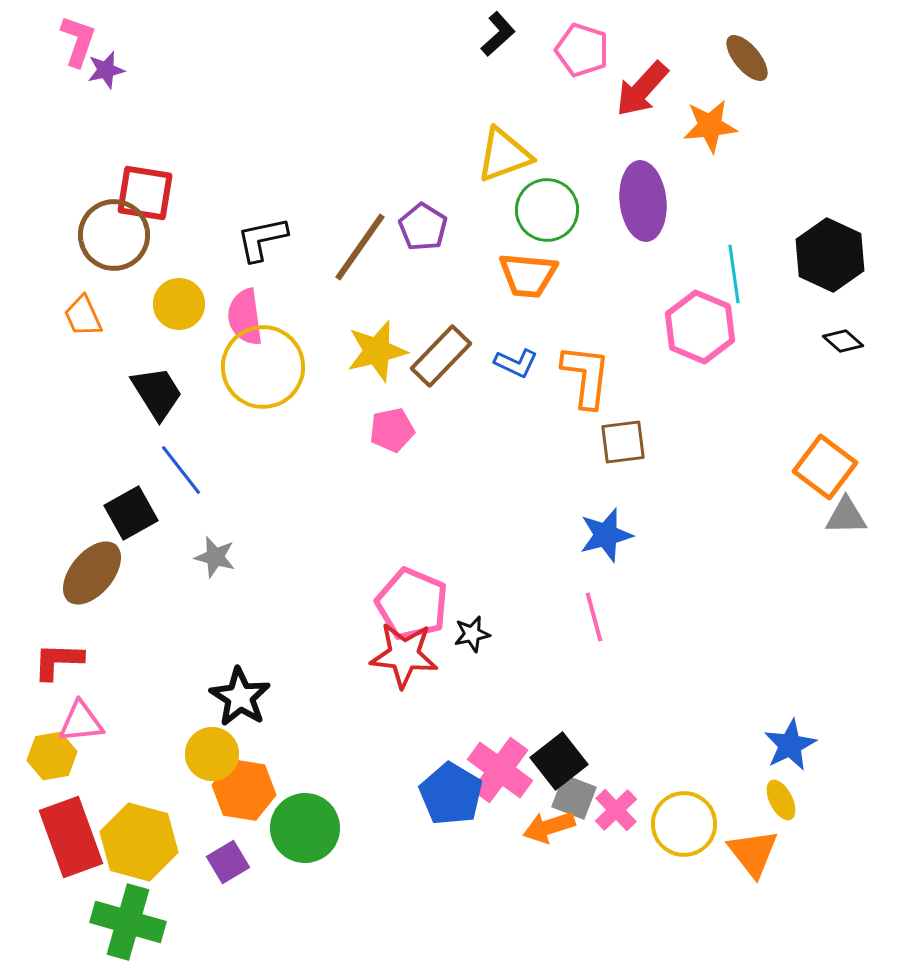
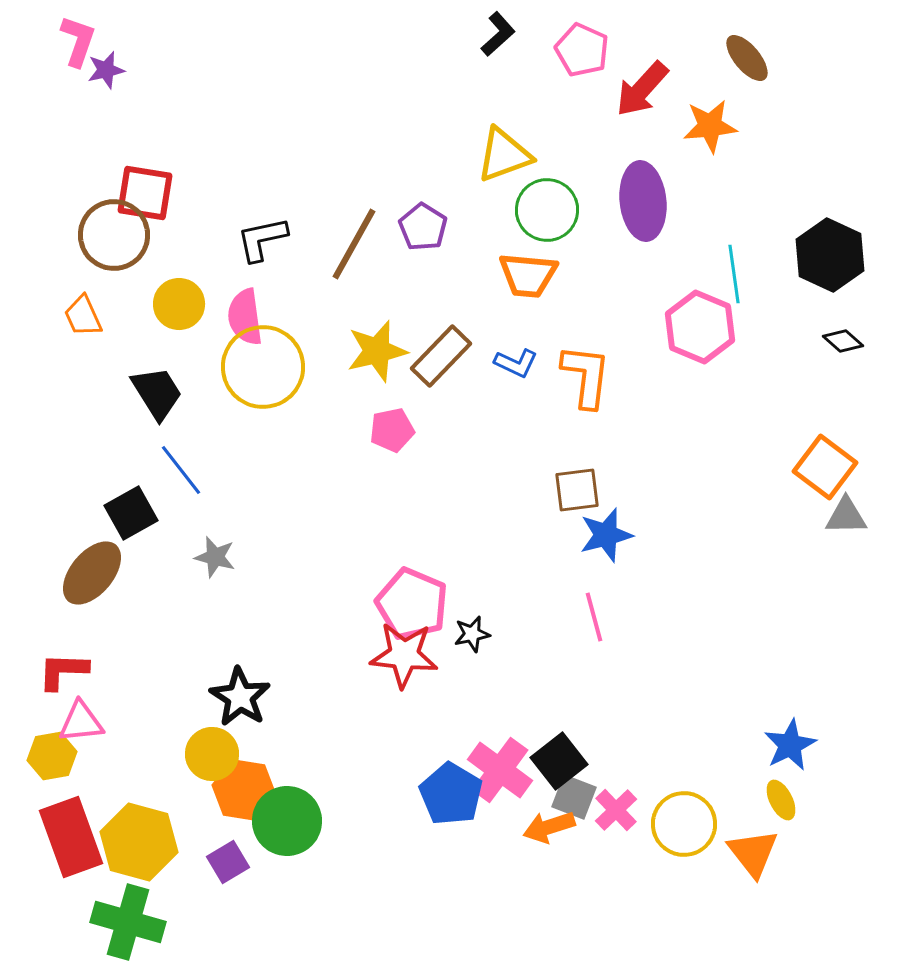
pink pentagon at (582, 50): rotated 6 degrees clockwise
brown line at (360, 247): moved 6 px left, 3 px up; rotated 6 degrees counterclockwise
brown square at (623, 442): moved 46 px left, 48 px down
red L-shape at (58, 661): moved 5 px right, 10 px down
green circle at (305, 828): moved 18 px left, 7 px up
